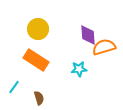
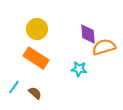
yellow circle: moved 1 px left
purple diamond: moved 1 px up
orange rectangle: moved 2 px up
cyan star: rotated 14 degrees clockwise
brown semicircle: moved 4 px left, 5 px up; rotated 32 degrees counterclockwise
